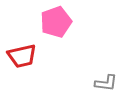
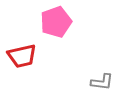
gray L-shape: moved 4 px left, 1 px up
